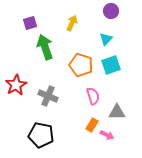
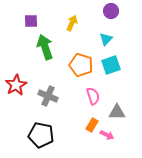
purple square: moved 1 px right, 2 px up; rotated 16 degrees clockwise
